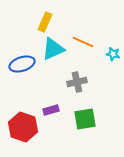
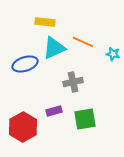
yellow rectangle: rotated 72 degrees clockwise
cyan triangle: moved 1 px right, 1 px up
blue ellipse: moved 3 px right
gray cross: moved 4 px left
purple rectangle: moved 3 px right, 1 px down
red hexagon: rotated 12 degrees clockwise
